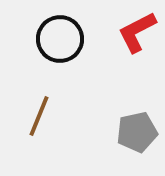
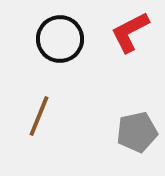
red L-shape: moved 7 px left
